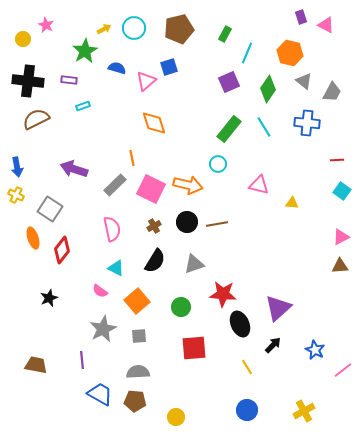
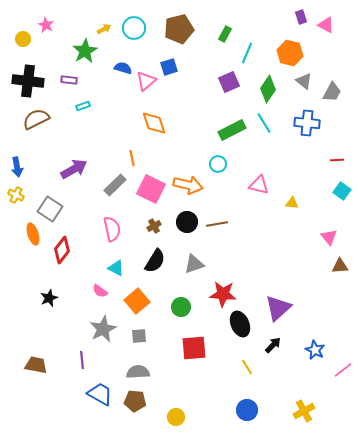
blue semicircle at (117, 68): moved 6 px right
cyan line at (264, 127): moved 4 px up
green rectangle at (229, 129): moved 3 px right, 1 px down; rotated 24 degrees clockwise
purple arrow at (74, 169): rotated 132 degrees clockwise
pink triangle at (341, 237): moved 12 px left; rotated 42 degrees counterclockwise
orange ellipse at (33, 238): moved 4 px up
